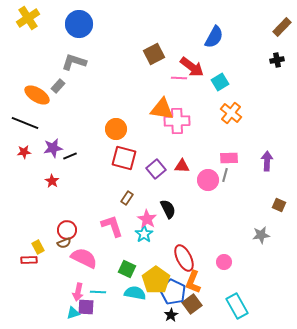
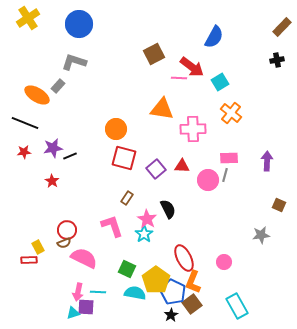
pink cross at (177, 121): moved 16 px right, 8 px down
